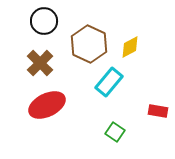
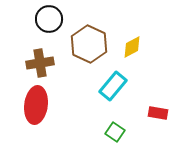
black circle: moved 5 px right, 2 px up
yellow diamond: moved 2 px right
brown cross: rotated 36 degrees clockwise
cyan rectangle: moved 4 px right, 4 px down
red ellipse: moved 11 px left; rotated 57 degrees counterclockwise
red rectangle: moved 2 px down
